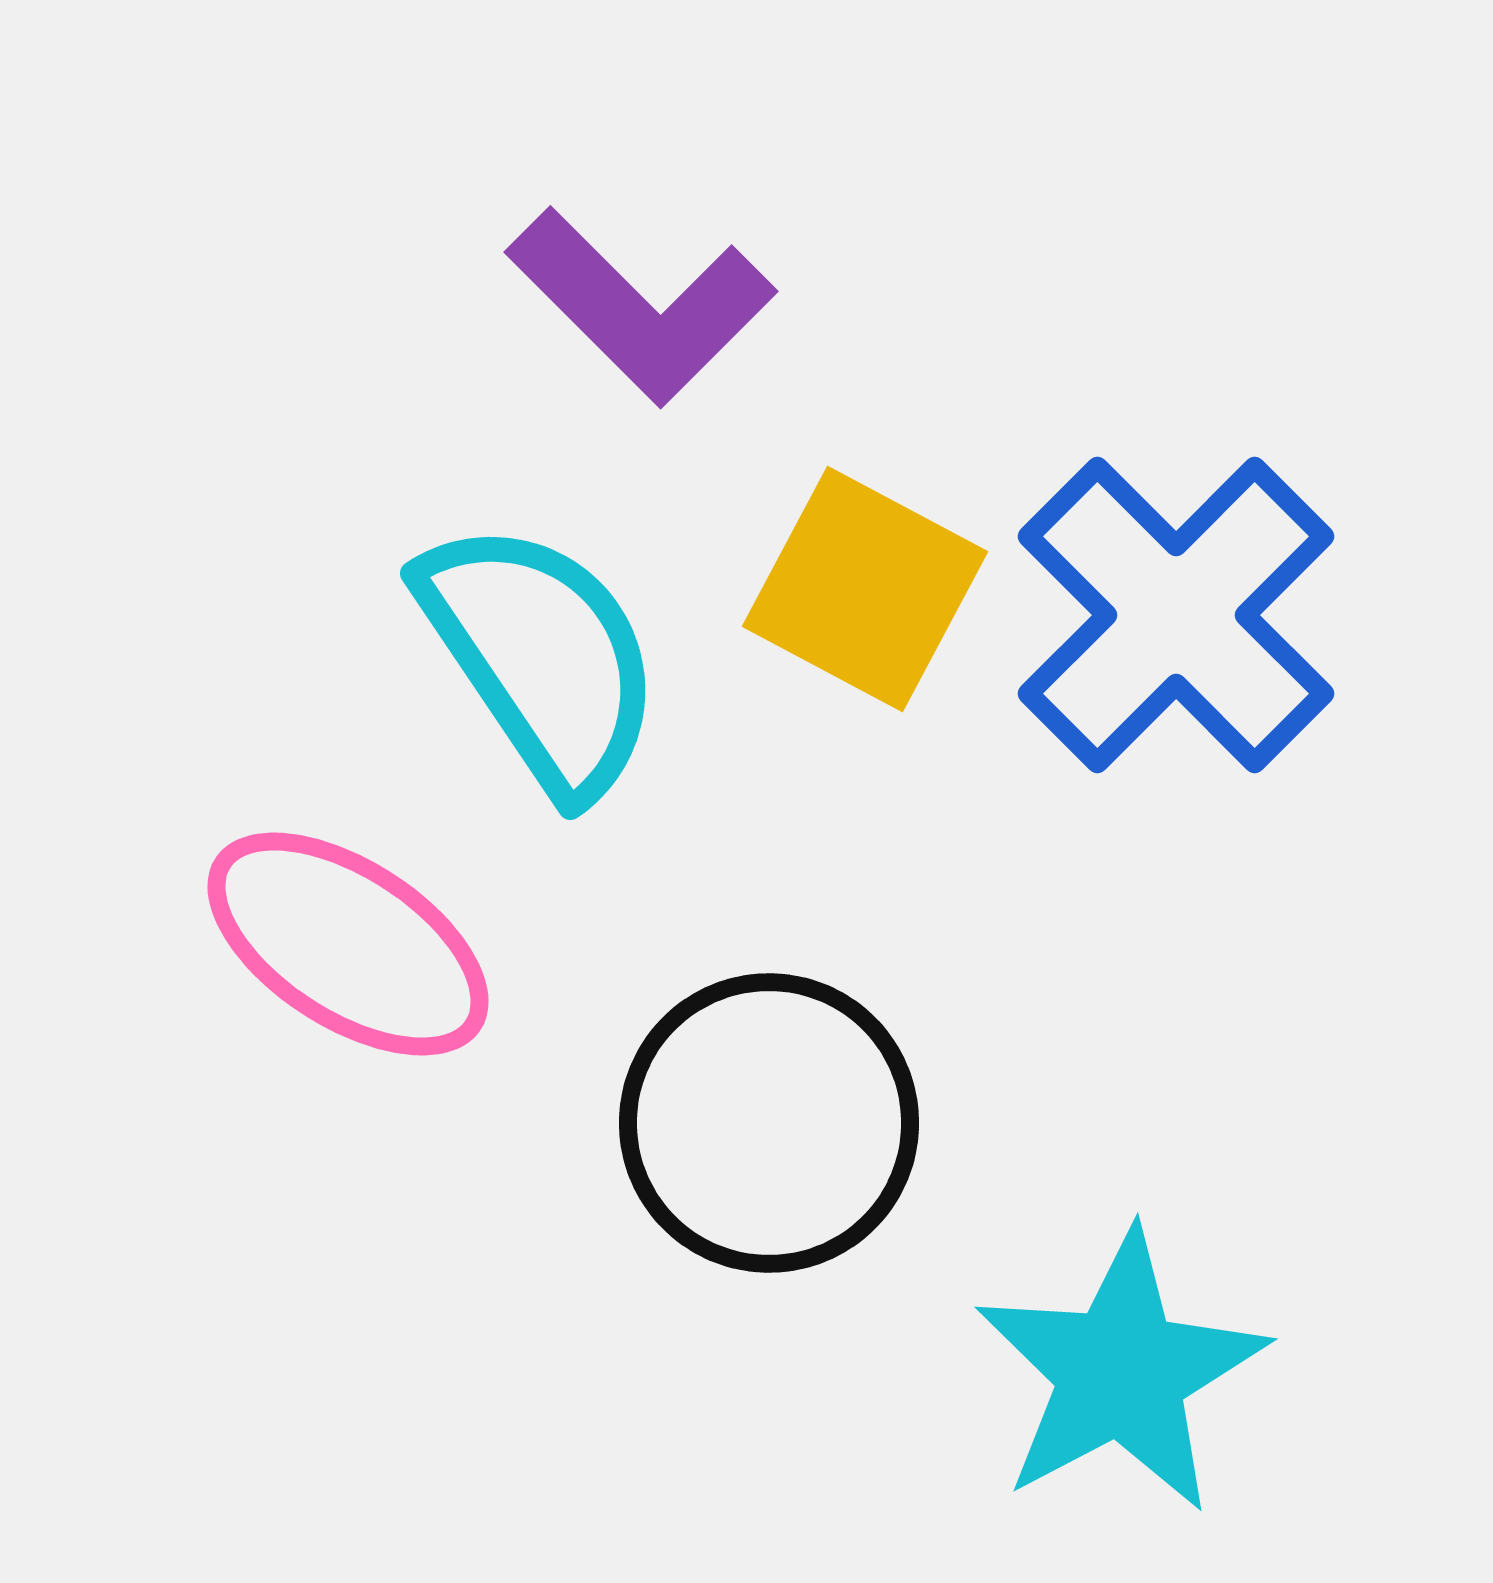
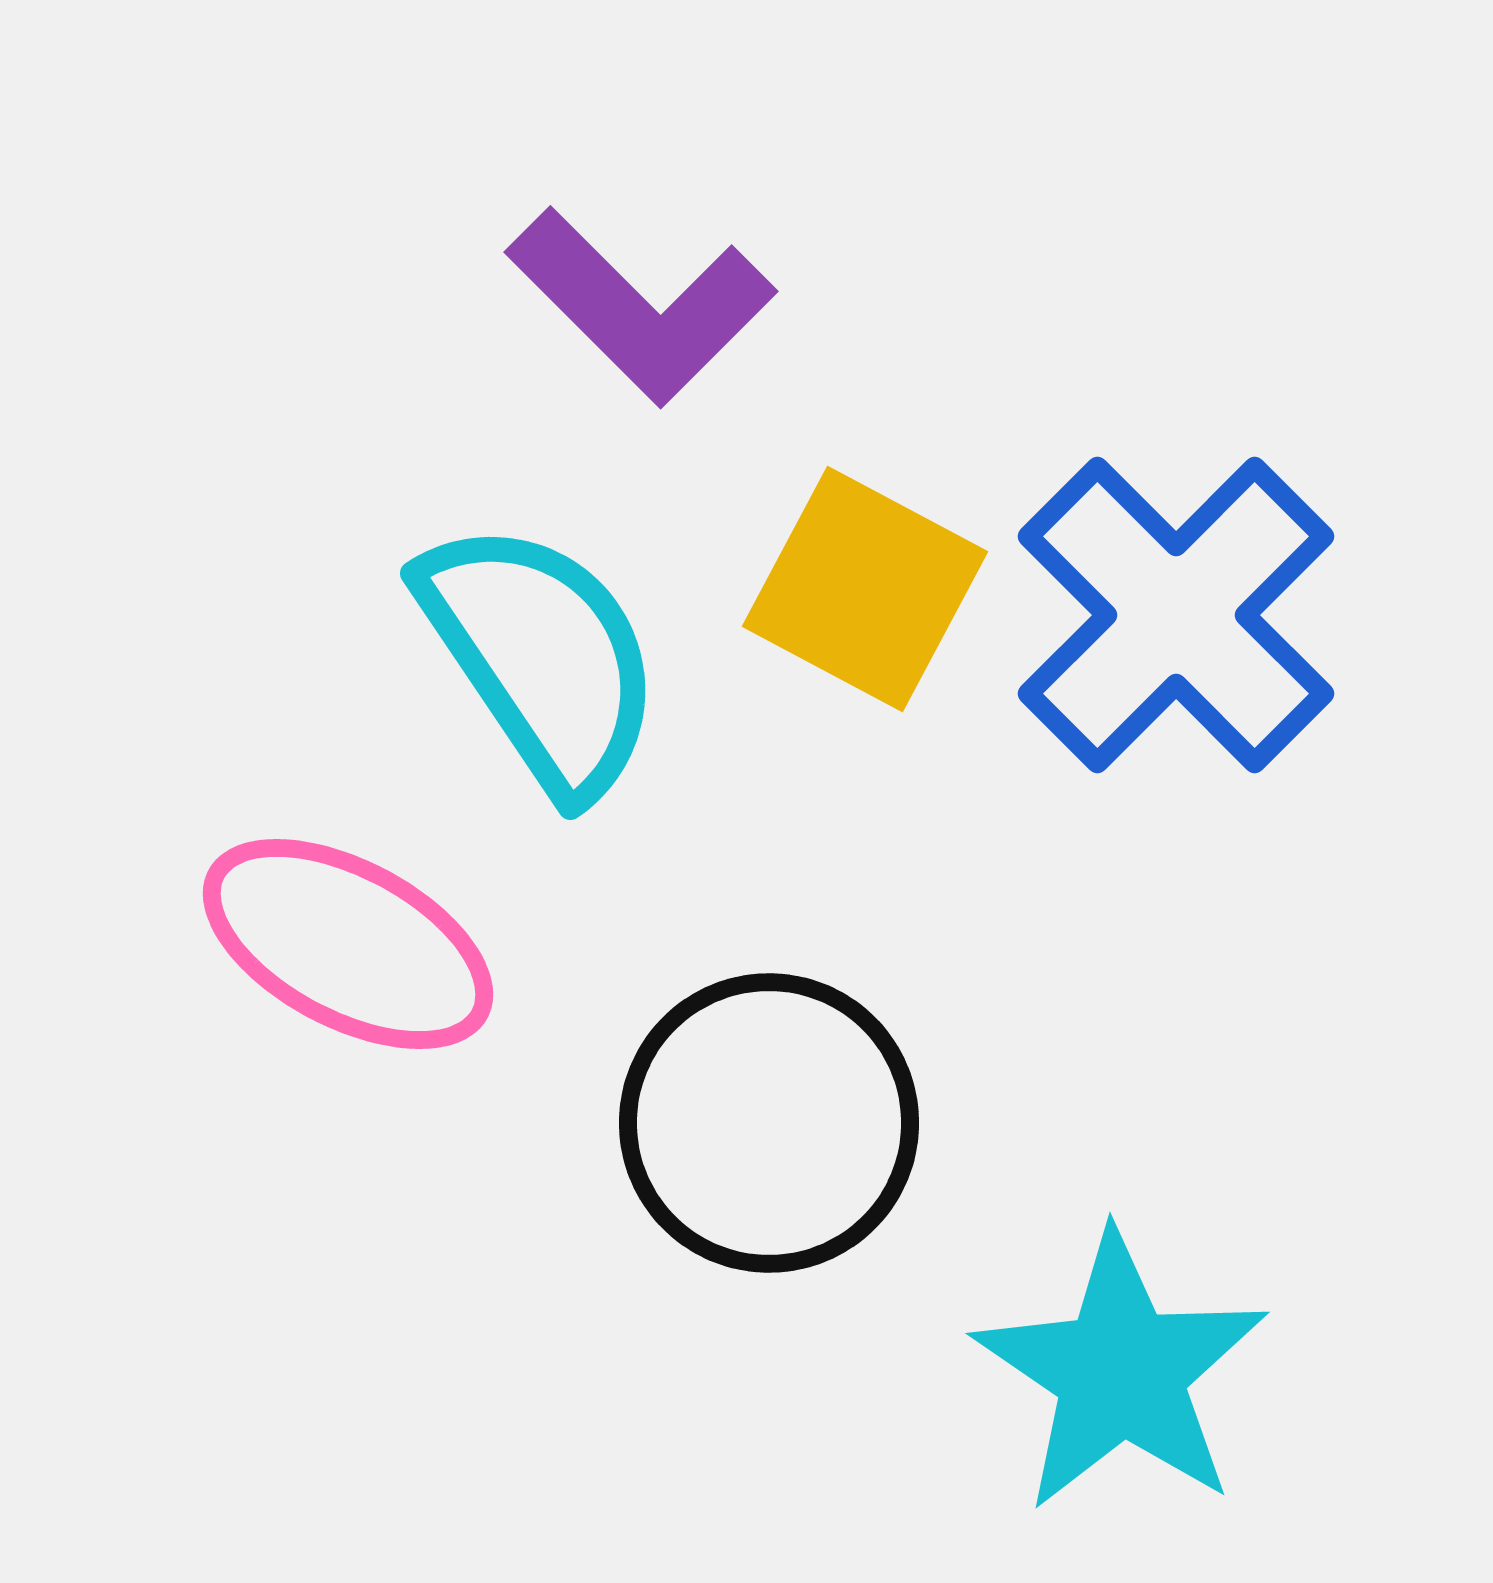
pink ellipse: rotated 5 degrees counterclockwise
cyan star: rotated 10 degrees counterclockwise
